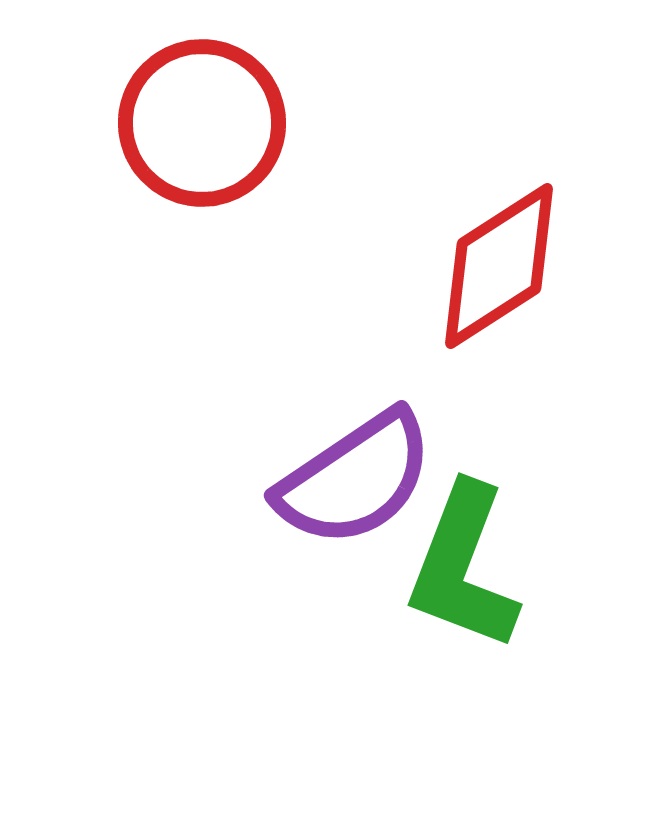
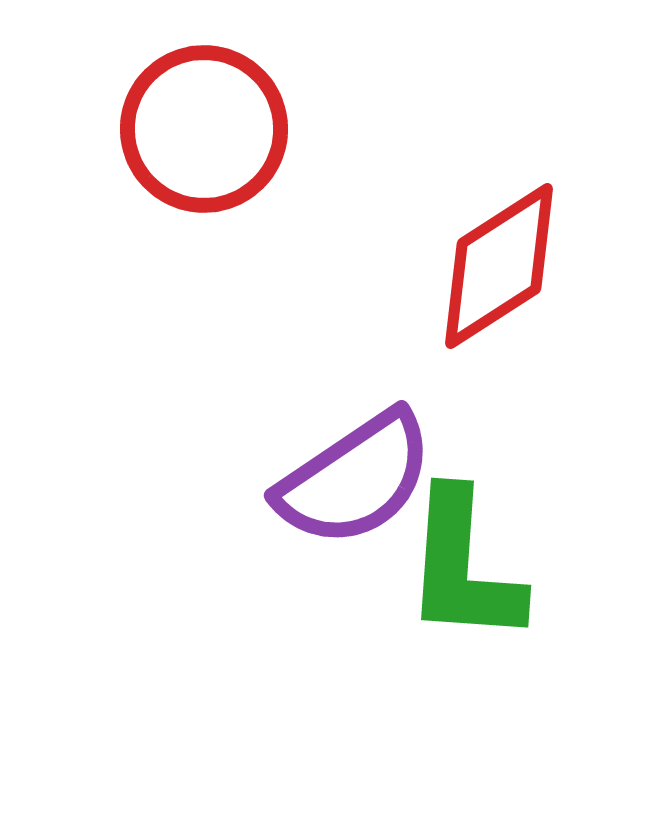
red circle: moved 2 px right, 6 px down
green L-shape: rotated 17 degrees counterclockwise
